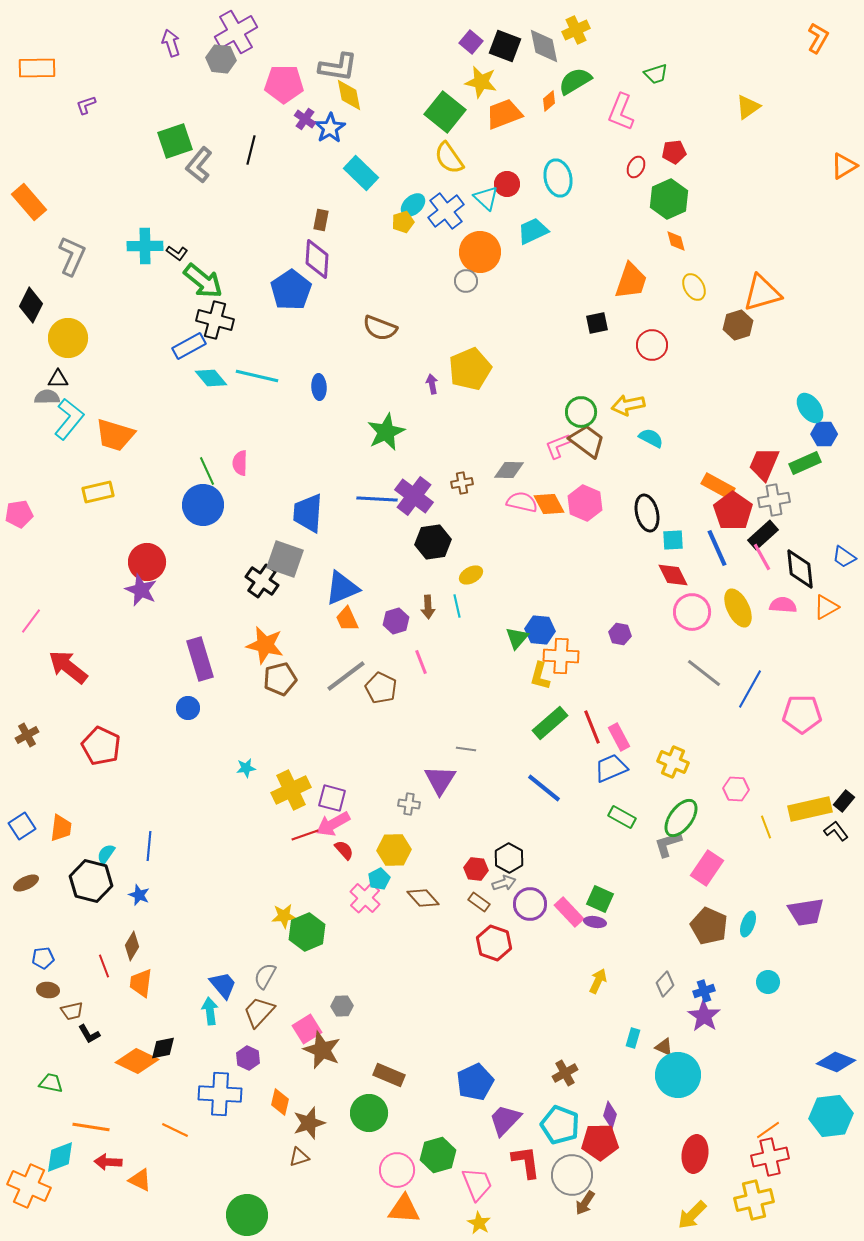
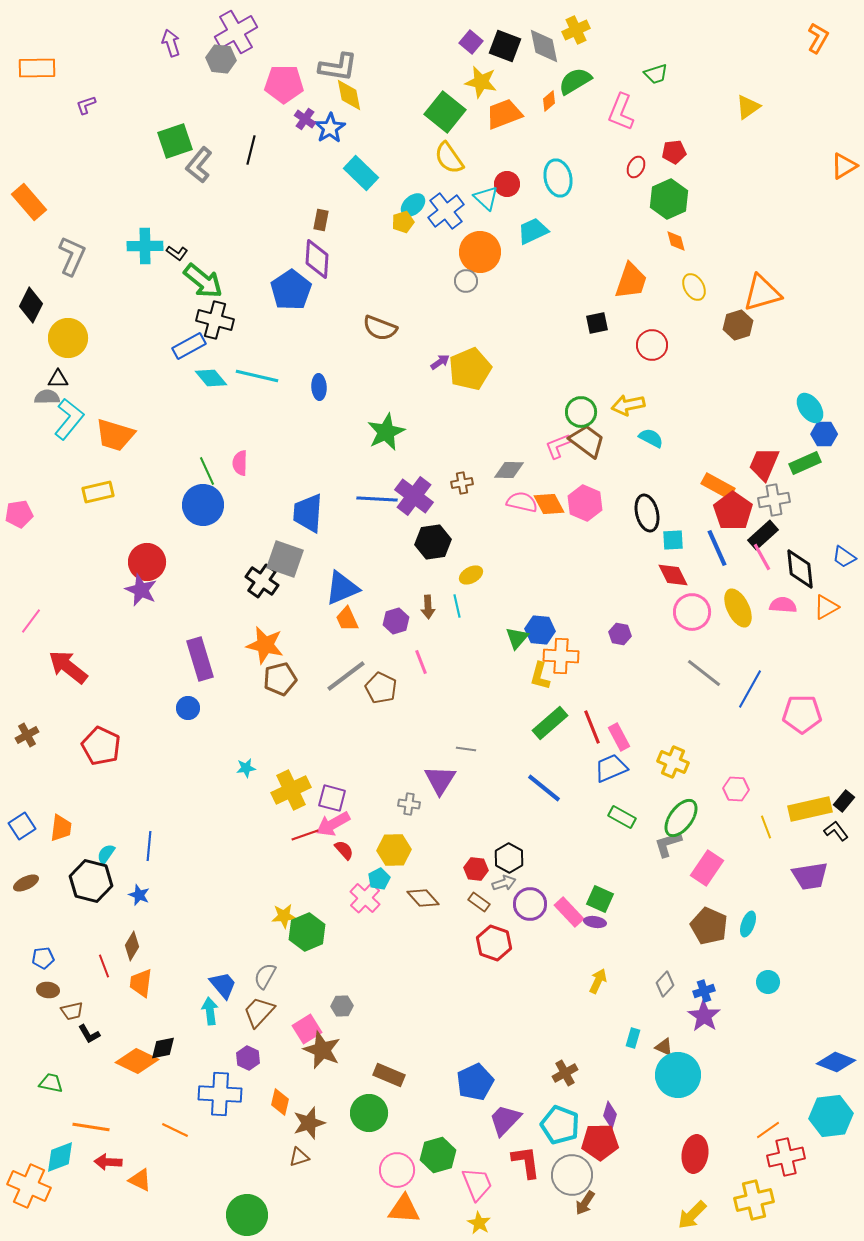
purple arrow at (432, 384): moved 8 px right, 22 px up; rotated 66 degrees clockwise
purple trapezoid at (806, 912): moved 4 px right, 36 px up
red cross at (770, 1157): moved 16 px right
